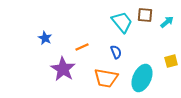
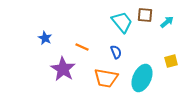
orange line: rotated 48 degrees clockwise
